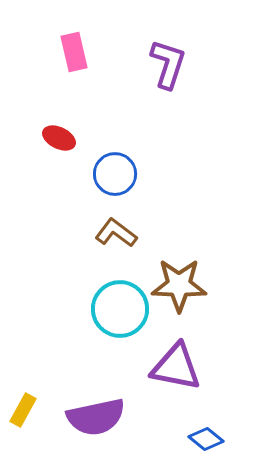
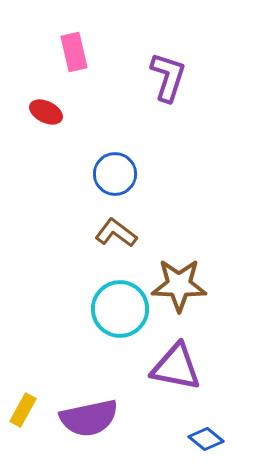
purple L-shape: moved 13 px down
red ellipse: moved 13 px left, 26 px up
purple semicircle: moved 7 px left, 1 px down
